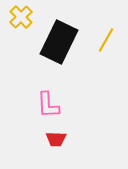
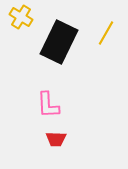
yellow cross: rotated 15 degrees counterclockwise
yellow line: moved 7 px up
